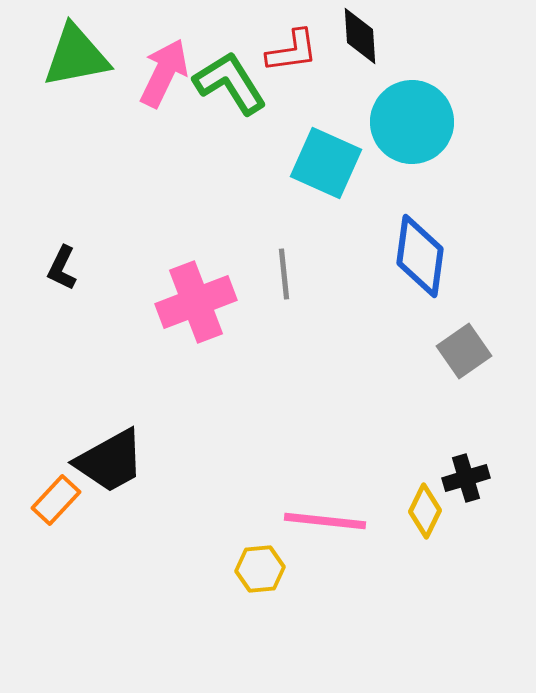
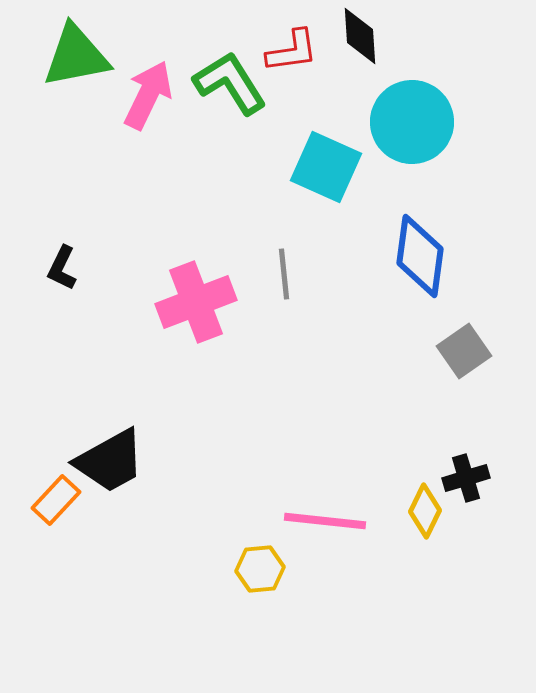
pink arrow: moved 16 px left, 22 px down
cyan square: moved 4 px down
